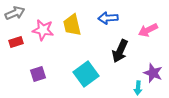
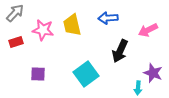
gray arrow: rotated 24 degrees counterclockwise
purple square: rotated 21 degrees clockwise
